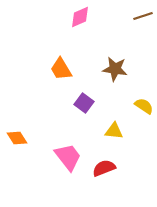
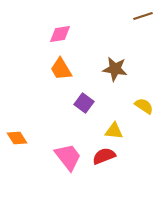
pink diamond: moved 20 px left, 17 px down; rotated 15 degrees clockwise
red semicircle: moved 12 px up
